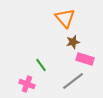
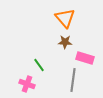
brown star: moved 8 px left; rotated 16 degrees clockwise
pink rectangle: moved 1 px up
green line: moved 2 px left
gray line: moved 1 px up; rotated 45 degrees counterclockwise
